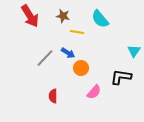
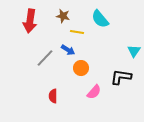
red arrow: moved 5 px down; rotated 40 degrees clockwise
blue arrow: moved 3 px up
